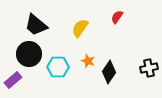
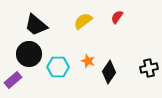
yellow semicircle: moved 3 px right, 7 px up; rotated 18 degrees clockwise
